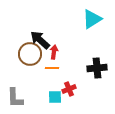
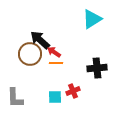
red arrow: rotated 64 degrees counterclockwise
orange line: moved 4 px right, 5 px up
red cross: moved 4 px right, 2 px down
